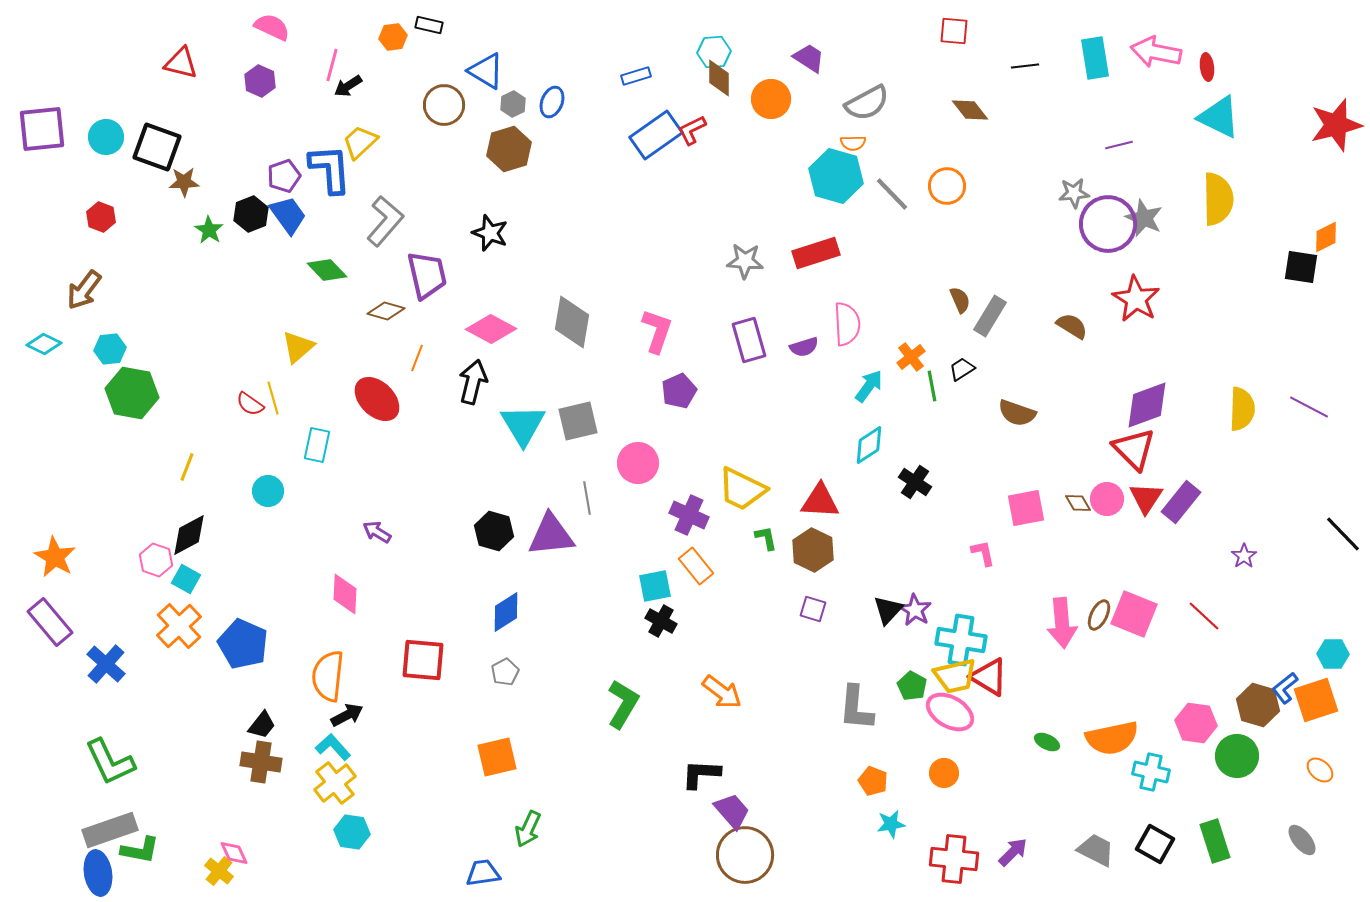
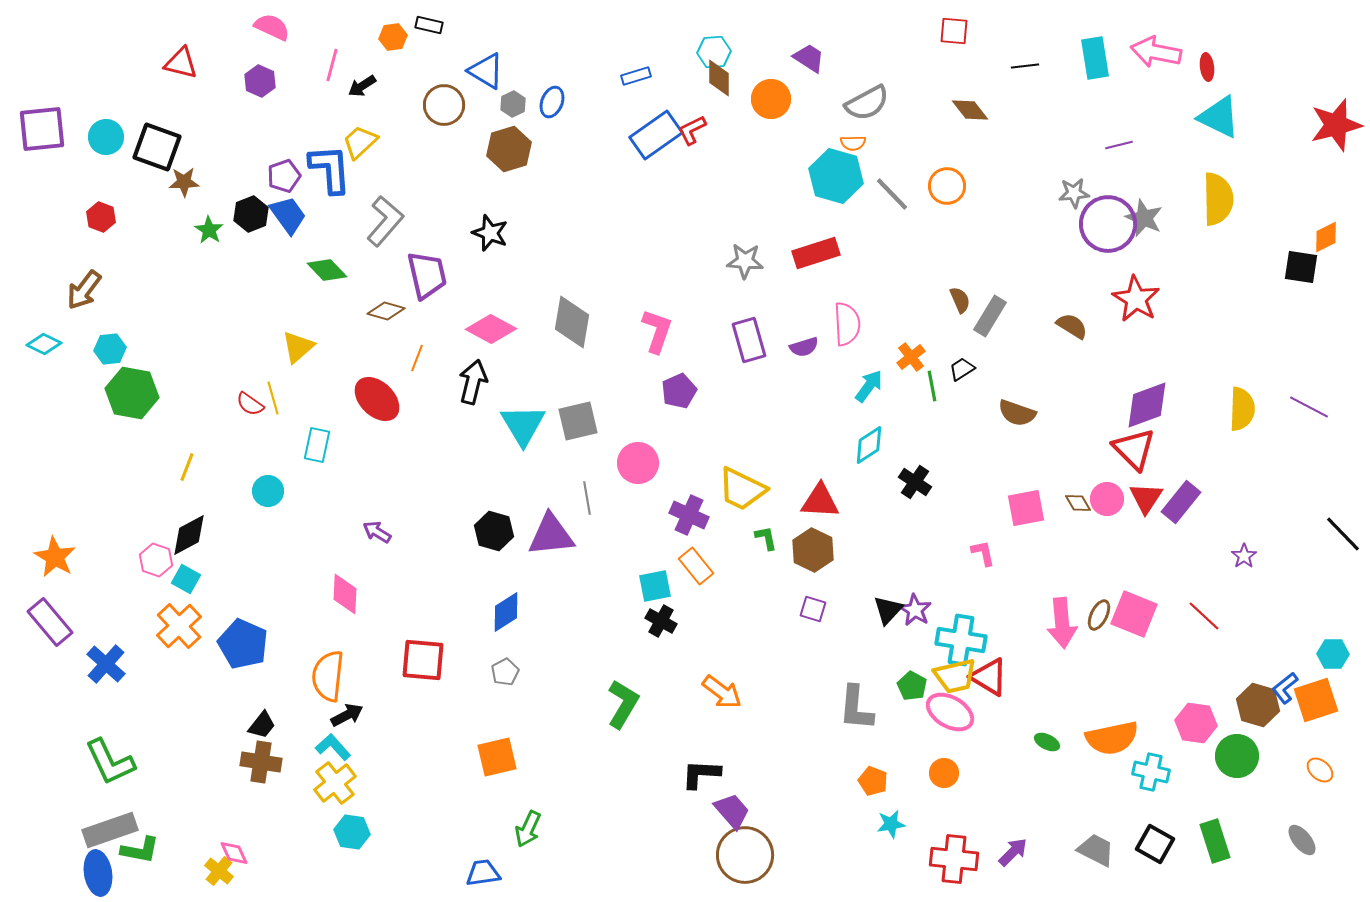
black arrow at (348, 86): moved 14 px right
